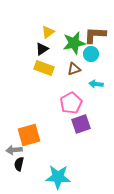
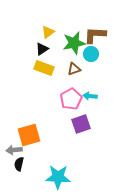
cyan arrow: moved 6 px left, 12 px down
pink pentagon: moved 4 px up
